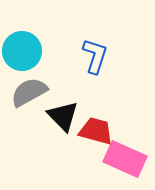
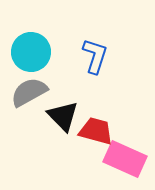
cyan circle: moved 9 px right, 1 px down
